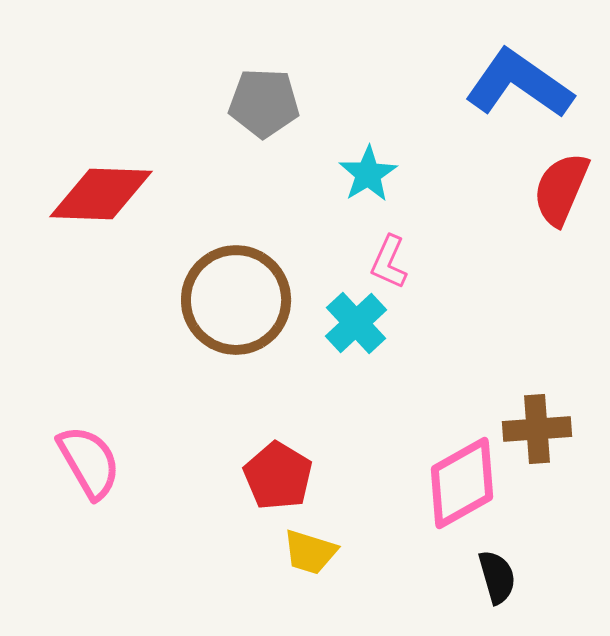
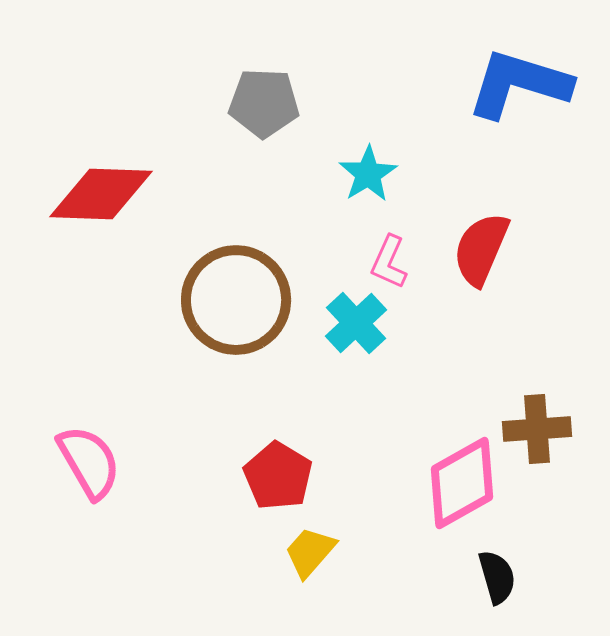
blue L-shape: rotated 18 degrees counterclockwise
red semicircle: moved 80 px left, 60 px down
yellow trapezoid: rotated 114 degrees clockwise
